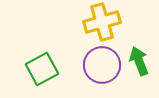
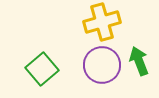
green square: rotated 12 degrees counterclockwise
